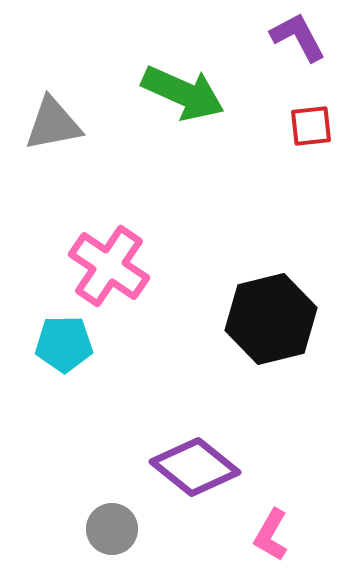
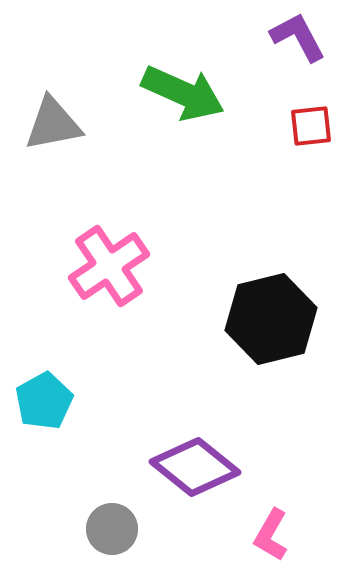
pink cross: rotated 22 degrees clockwise
cyan pentagon: moved 20 px left, 57 px down; rotated 28 degrees counterclockwise
